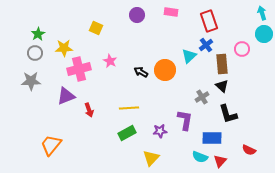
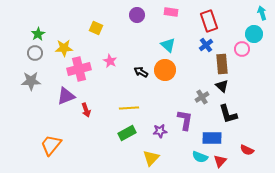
cyan circle: moved 10 px left
cyan triangle: moved 21 px left, 11 px up; rotated 35 degrees counterclockwise
red arrow: moved 3 px left
red semicircle: moved 2 px left
